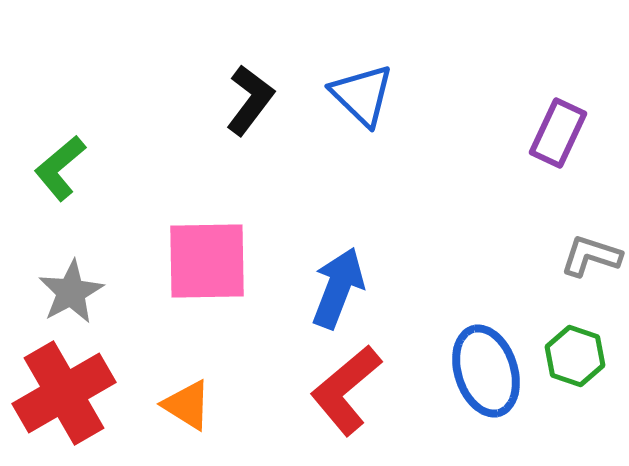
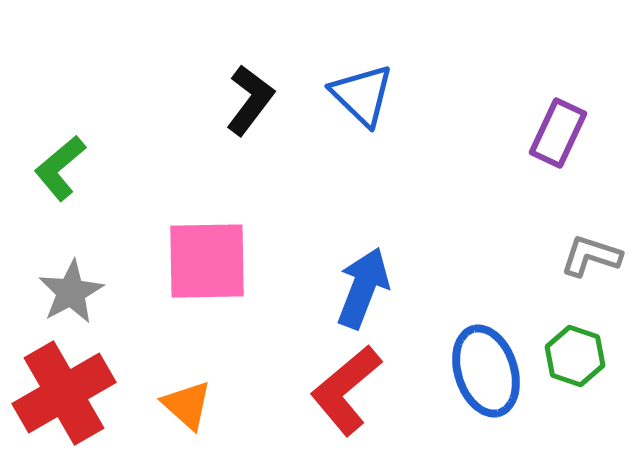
blue arrow: moved 25 px right
orange triangle: rotated 10 degrees clockwise
